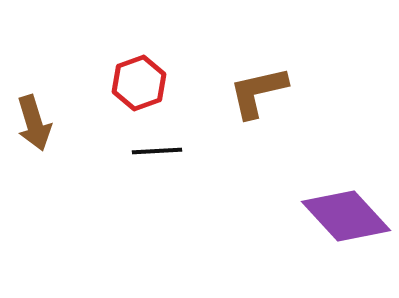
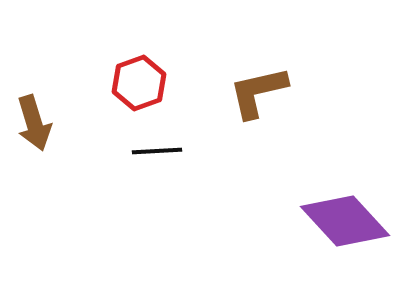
purple diamond: moved 1 px left, 5 px down
